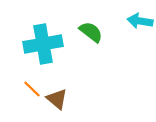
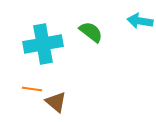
orange line: rotated 36 degrees counterclockwise
brown triangle: moved 1 px left, 3 px down
